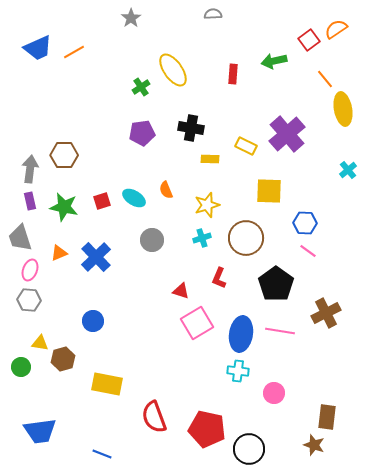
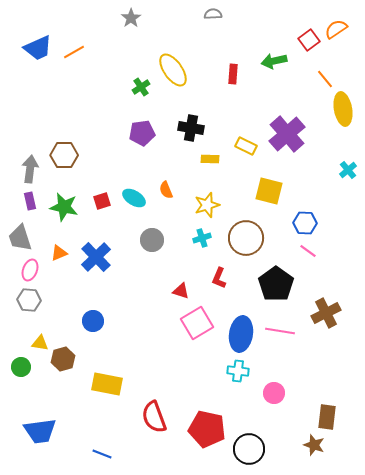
yellow square at (269, 191): rotated 12 degrees clockwise
